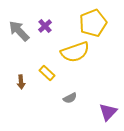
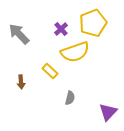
purple cross: moved 16 px right, 3 px down
gray arrow: moved 3 px down
yellow rectangle: moved 3 px right, 2 px up
gray semicircle: rotated 48 degrees counterclockwise
